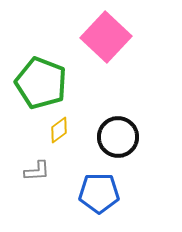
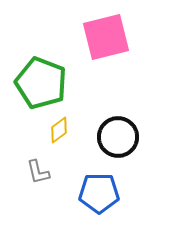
pink square: rotated 33 degrees clockwise
gray L-shape: moved 1 px right, 1 px down; rotated 80 degrees clockwise
